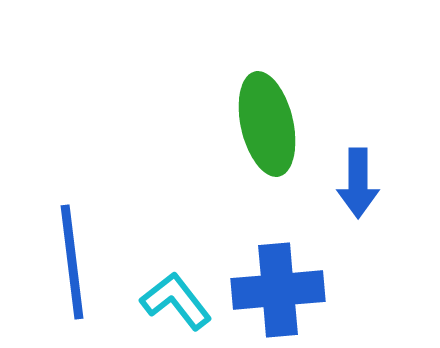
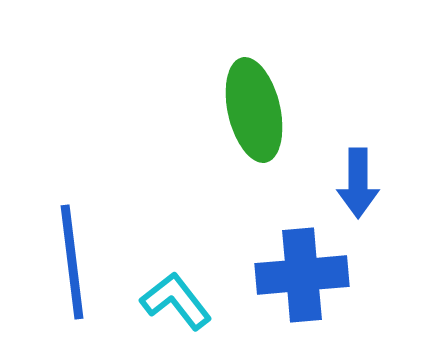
green ellipse: moved 13 px left, 14 px up
blue cross: moved 24 px right, 15 px up
